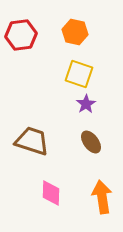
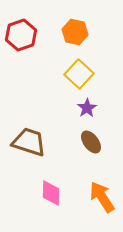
red hexagon: rotated 12 degrees counterclockwise
yellow square: rotated 24 degrees clockwise
purple star: moved 1 px right, 4 px down
brown trapezoid: moved 3 px left, 1 px down
orange arrow: rotated 24 degrees counterclockwise
